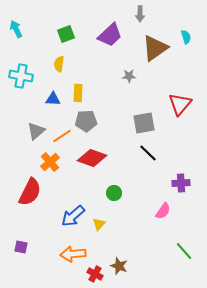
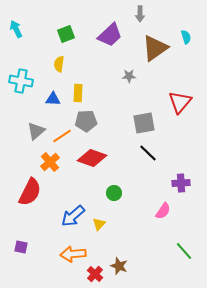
cyan cross: moved 5 px down
red triangle: moved 2 px up
red cross: rotated 14 degrees clockwise
